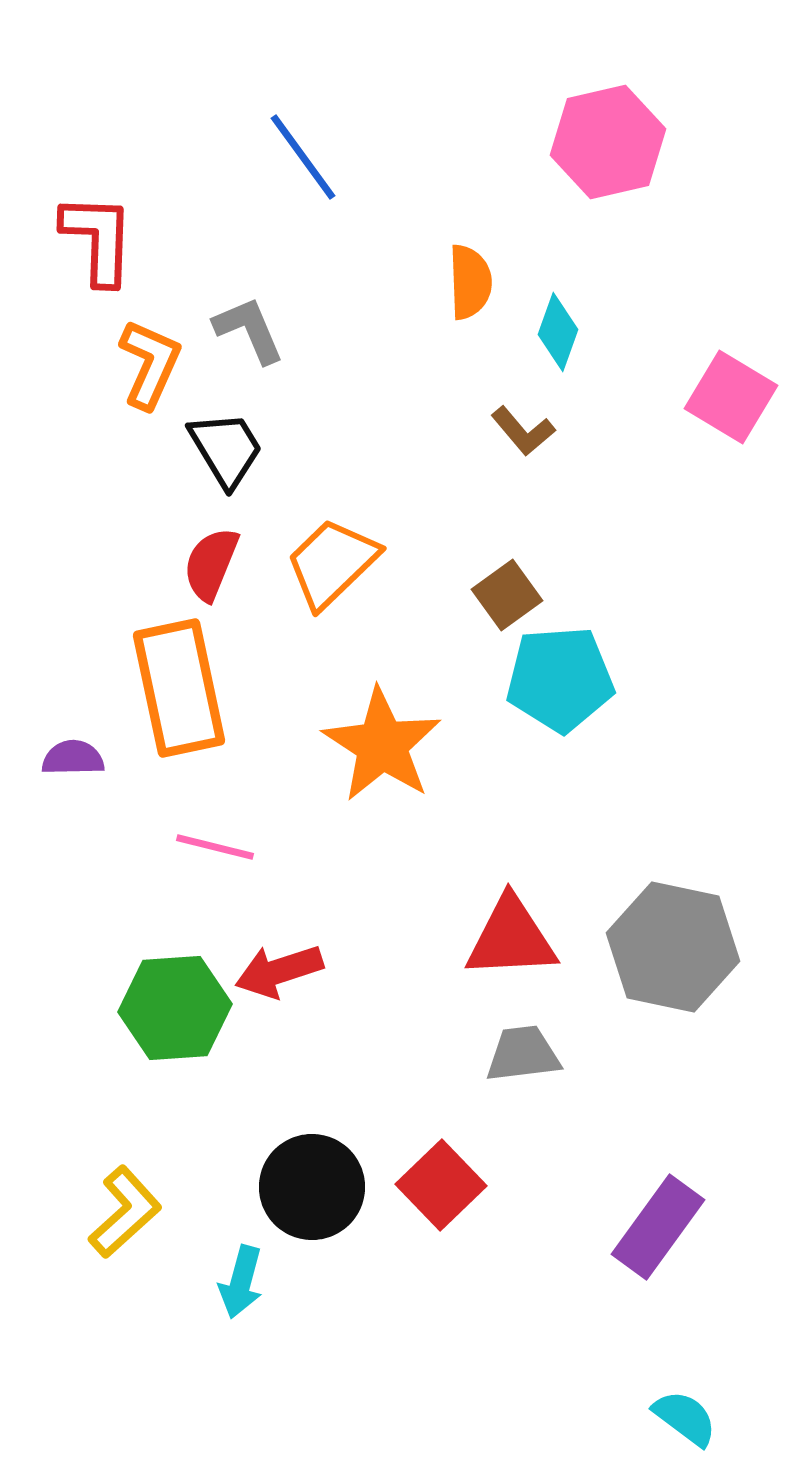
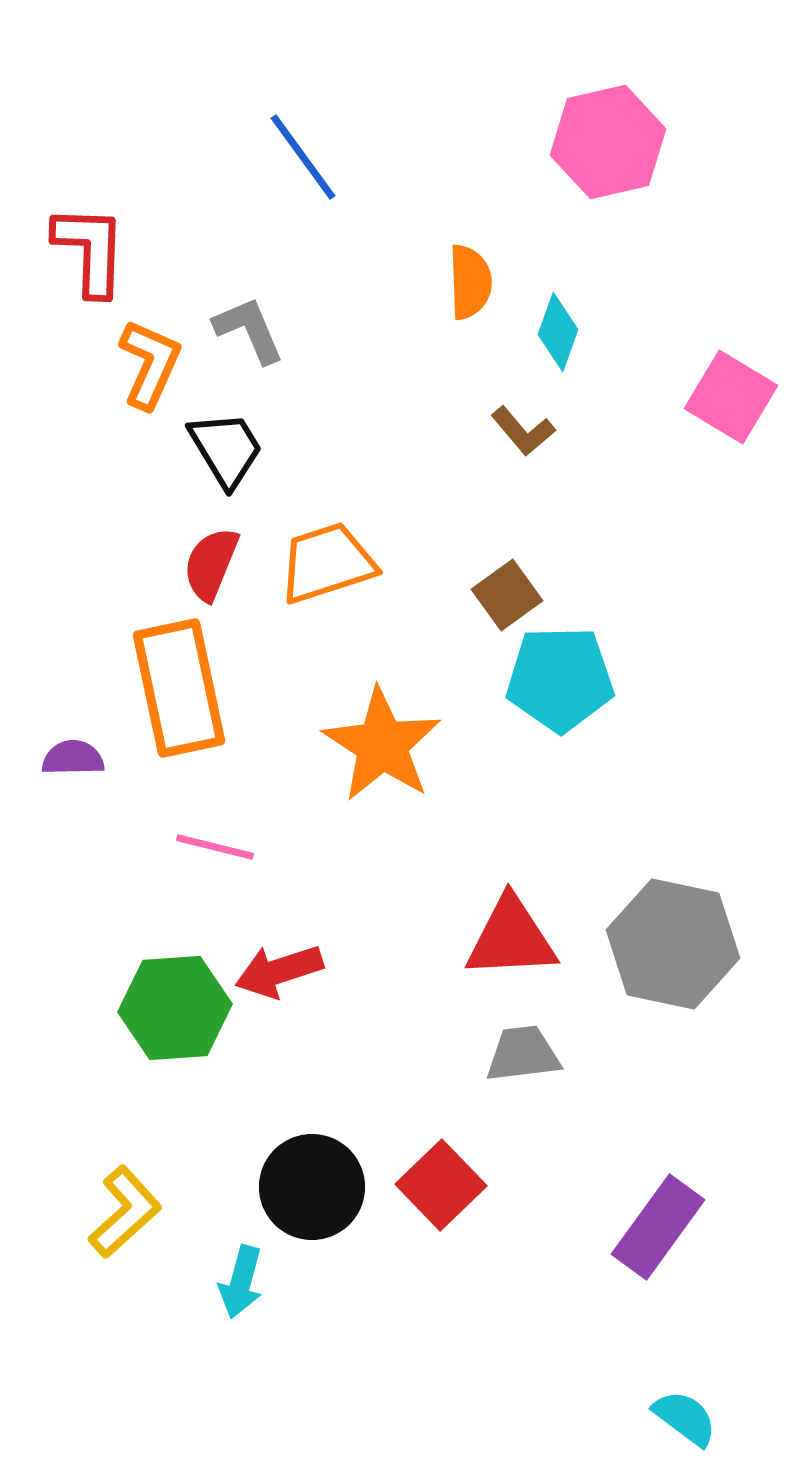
red L-shape: moved 8 px left, 11 px down
orange trapezoid: moved 5 px left; rotated 26 degrees clockwise
cyan pentagon: rotated 3 degrees clockwise
gray hexagon: moved 3 px up
